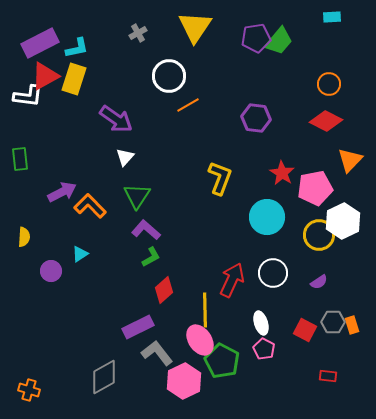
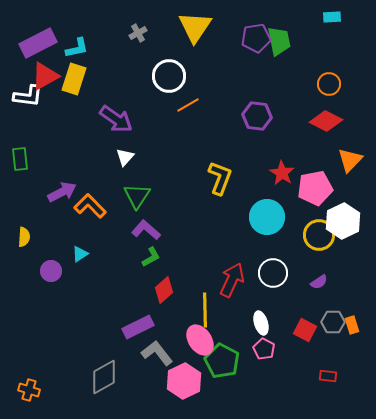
green trapezoid at (279, 41): rotated 52 degrees counterclockwise
purple rectangle at (40, 43): moved 2 px left
purple hexagon at (256, 118): moved 1 px right, 2 px up
